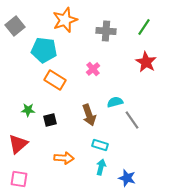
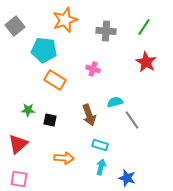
pink cross: rotated 32 degrees counterclockwise
black square: rotated 24 degrees clockwise
